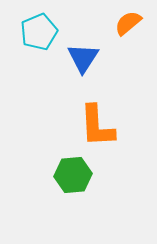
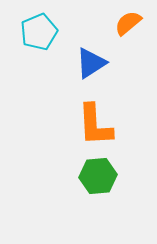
blue triangle: moved 8 px right, 5 px down; rotated 24 degrees clockwise
orange L-shape: moved 2 px left, 1 px up
green hexagon: moved 25 px right, 1 px down
